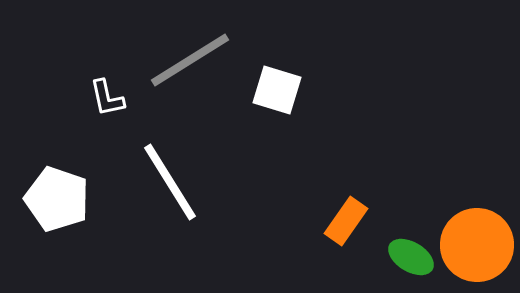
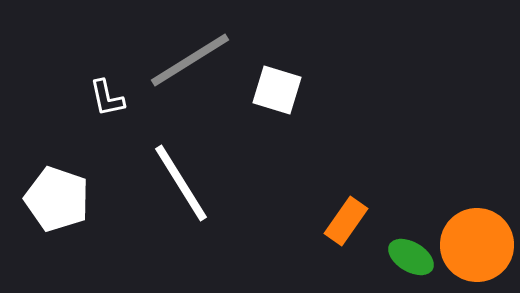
white line: moved 11 px right, 1 px down
